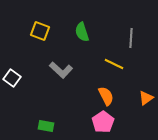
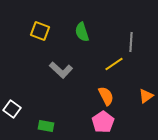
gray line: moved 4 px down
yellow line: rotated 60 degrees counterclockwise
white square: moved 31 px down
orange triangle: moved 2 px up
